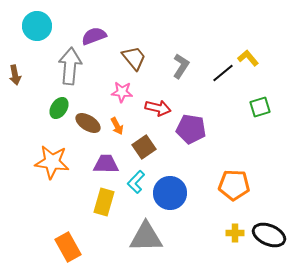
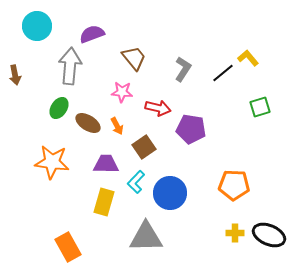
purple semicircle: moved 2 px left, 2 px up
gray L-shape: moved 2 px right, 3 px down
